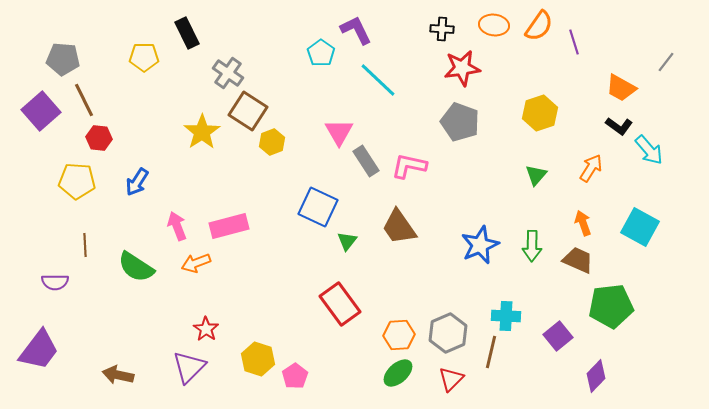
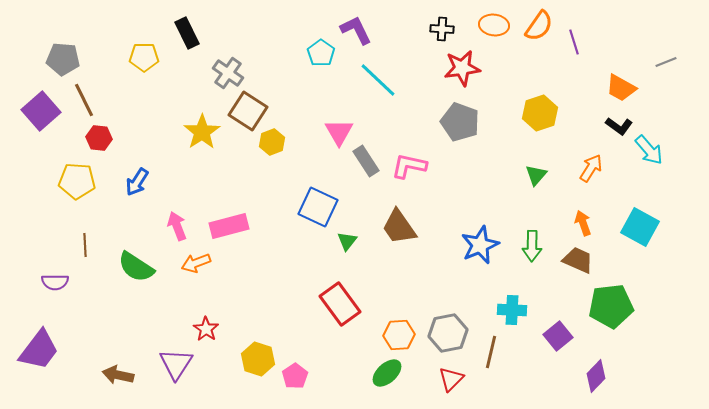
gray line at (666, 62): rotated 30 degrees clockwise
cyan cross at (506, 316): moved 6 px right, 6 px up
gray hexagon at (448, 333): rotated 12 degrees clockwise
purple triangle at (189, 367): moved 13 px left, 3 px up; rotated 12 degrees counterclockwise
green ellipse at (398, 373): moved 11 px left
